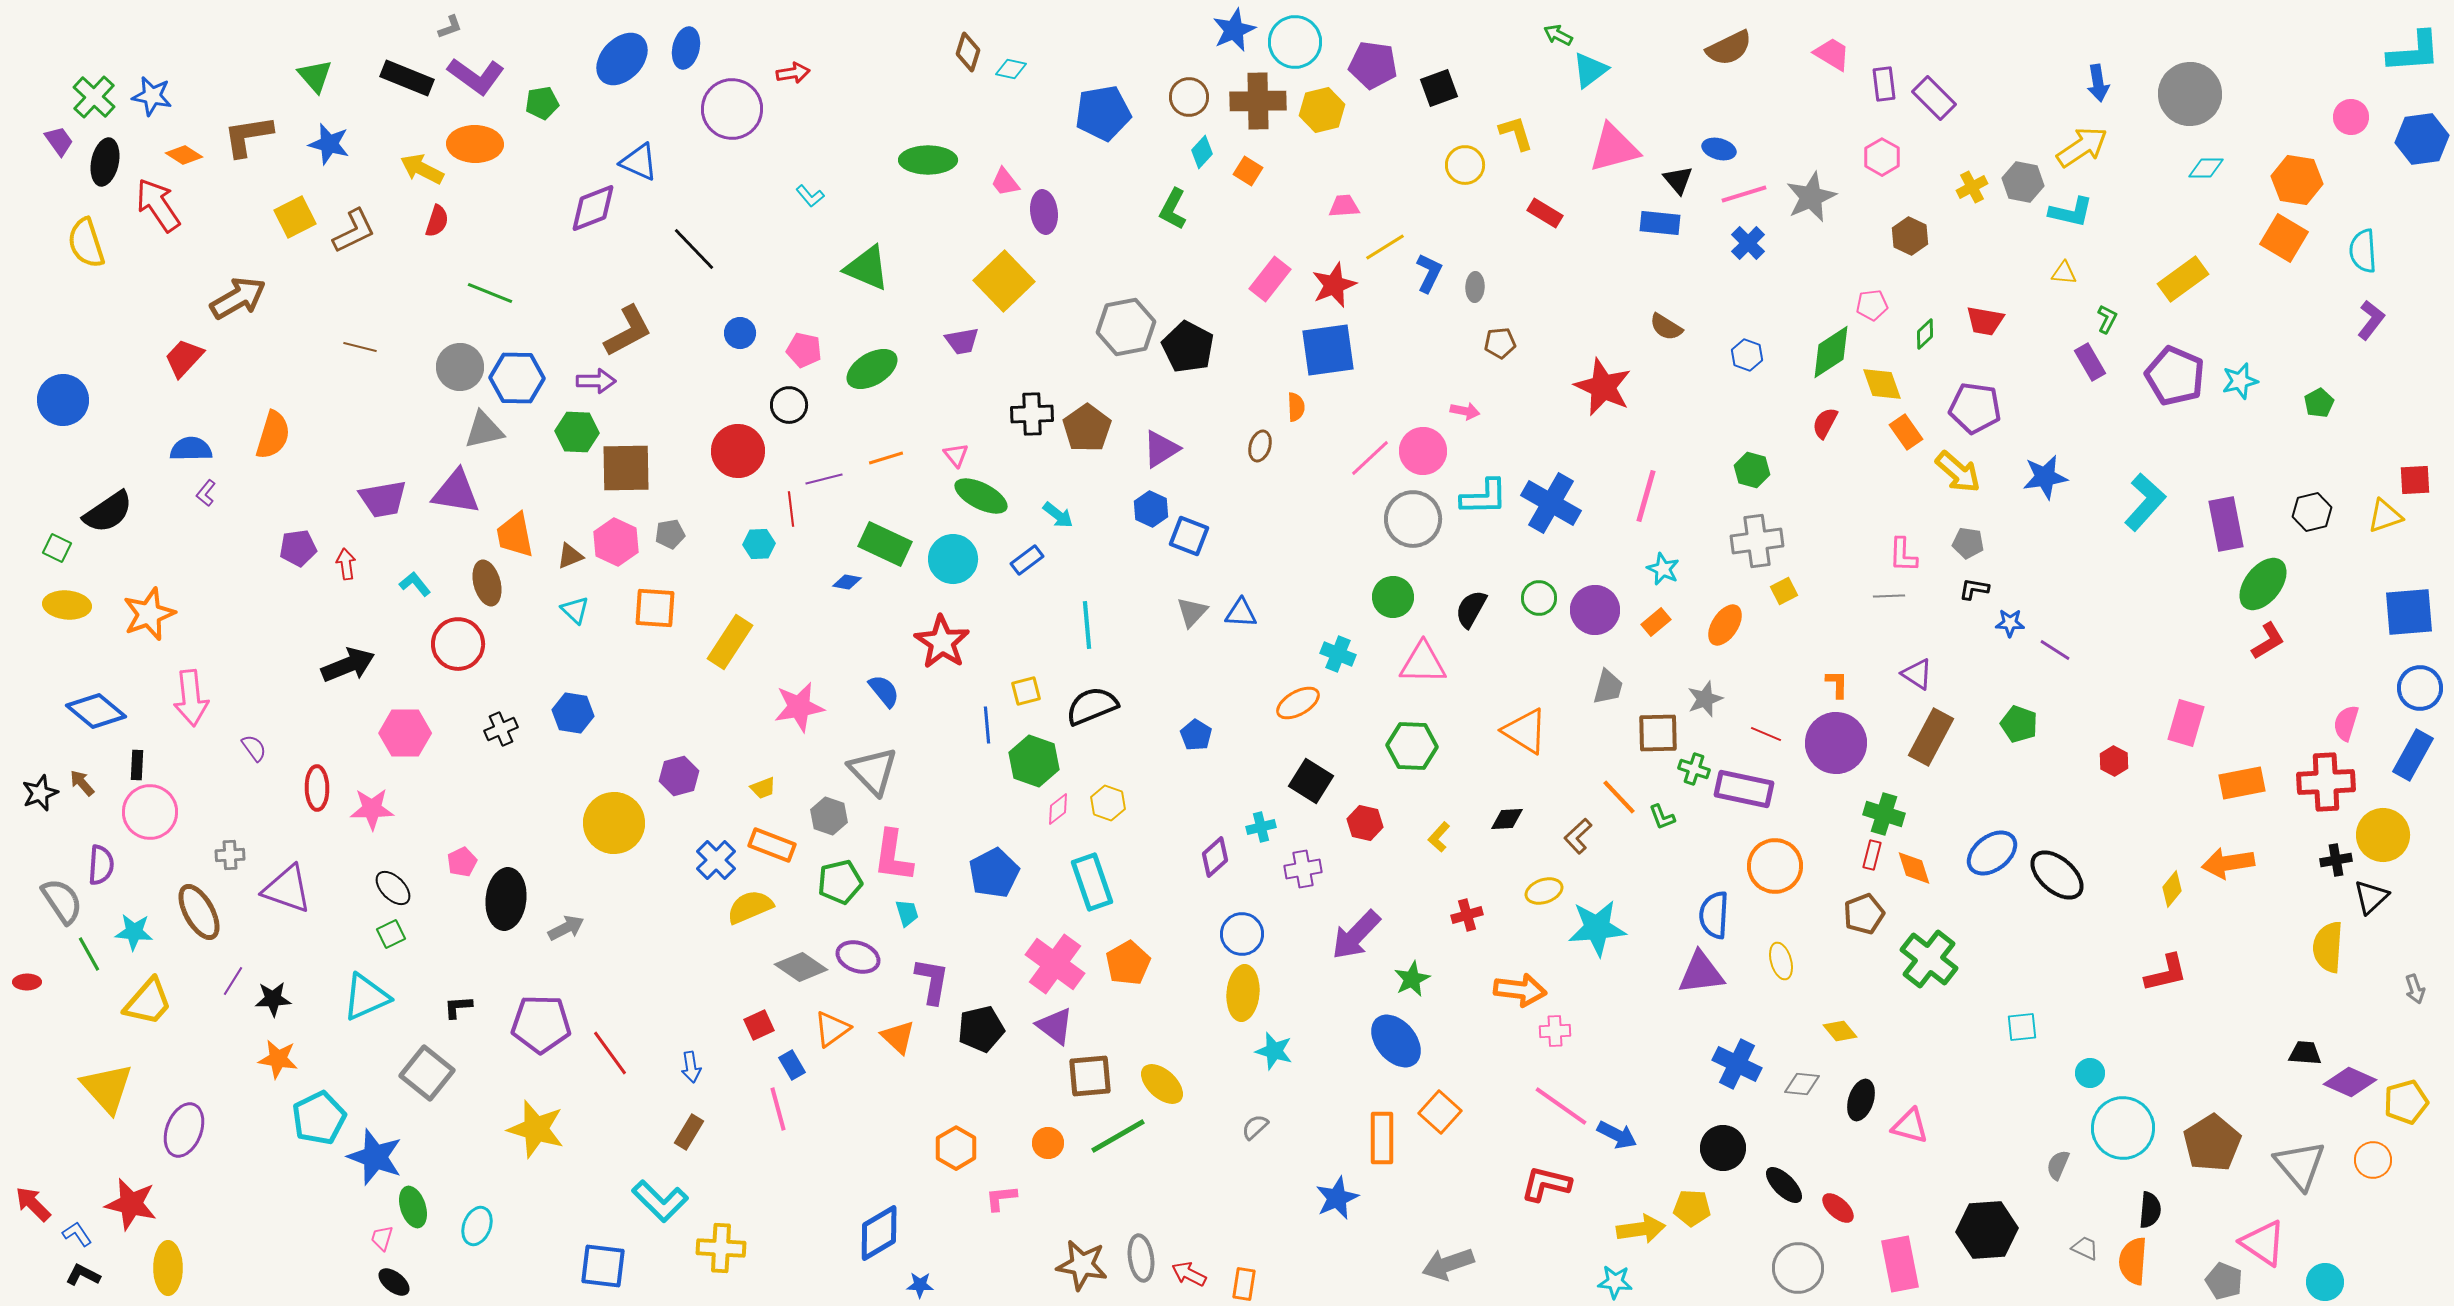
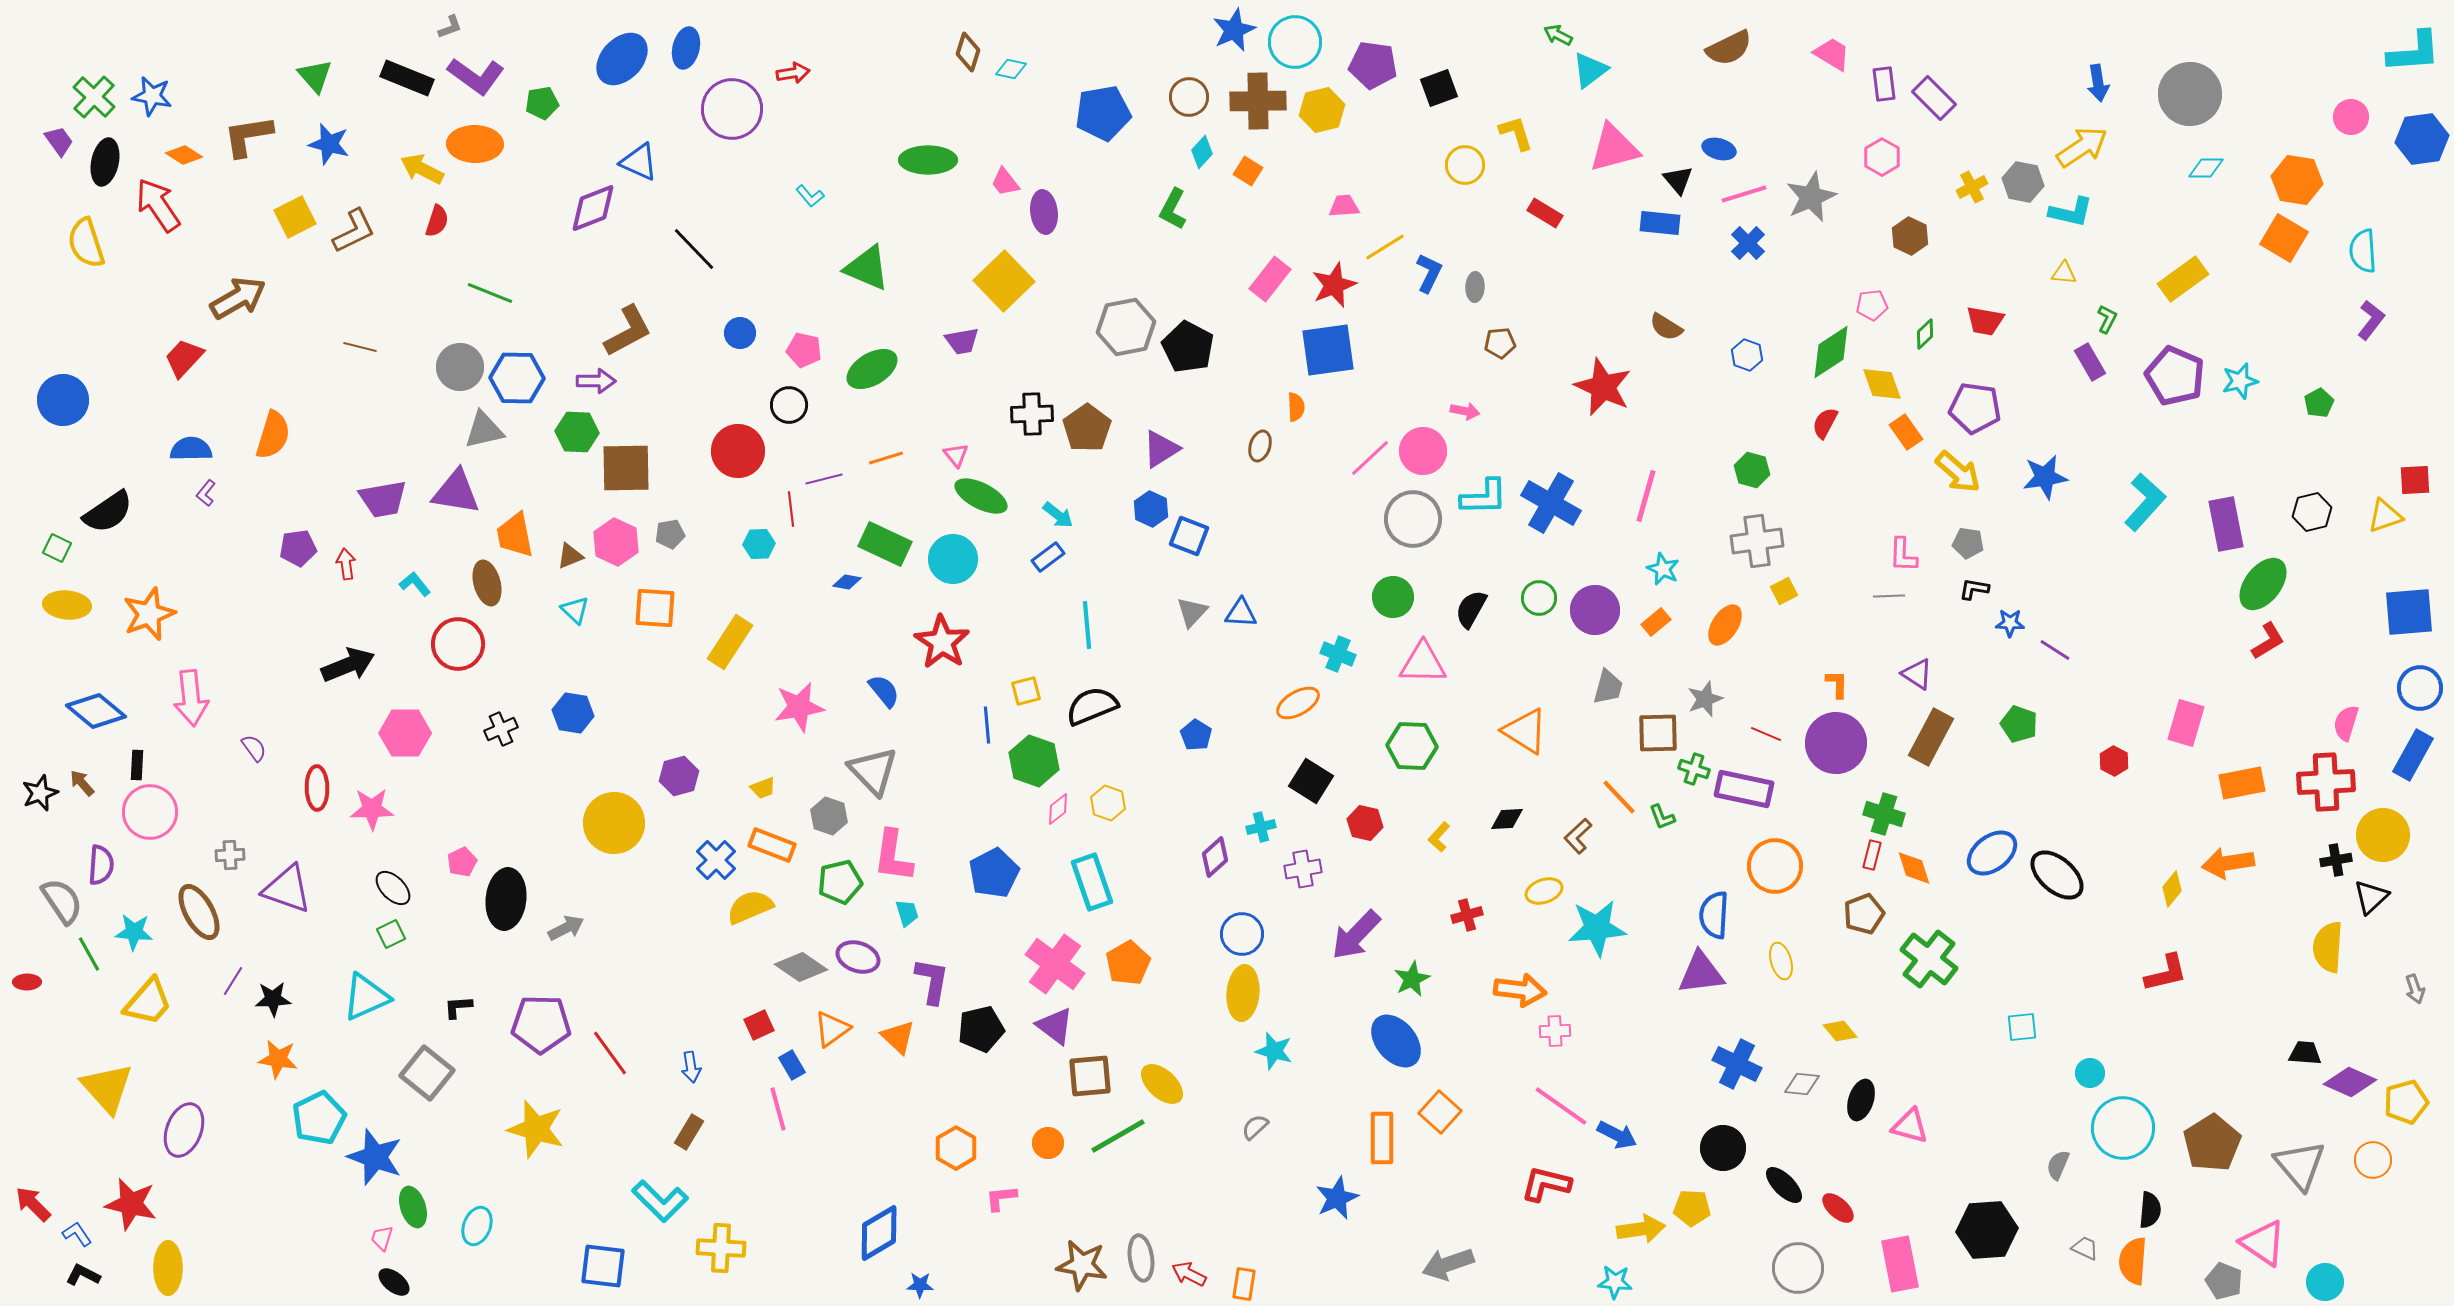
blue rectangle at (1027, 560): moved 21 px right, 3 px up
